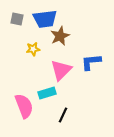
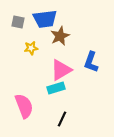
gray square: moved 1 px right, 3 px down
yellow star: moved 2 px left, 1 px up
blue L-shape: rotated 65 degrees counterclockwise
pink triangle: rotated 15 degrees clockwise
cyan rectangle: moved 9 px right, 5 px up
black line: moved 1 px left, 4 px down
